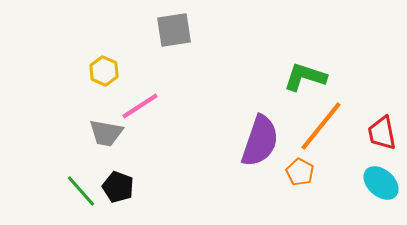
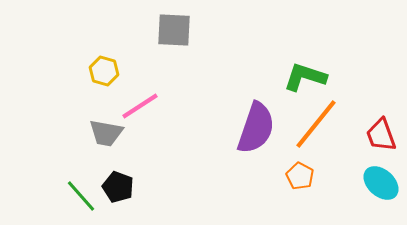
gray square: rotated 12 degrees clockwise
yellow hexagon: rotated 8 degrees counterclockwise
orange line: moved 5 px left, 2 px up
red trapezoid: moved 1 px left, 2 px down; rotated 9 degrees counterclockwise
purple semicircle: moved 4 px left, 13 px up
orange pentagon: moved 4 px down
green line: moved 5 px down
